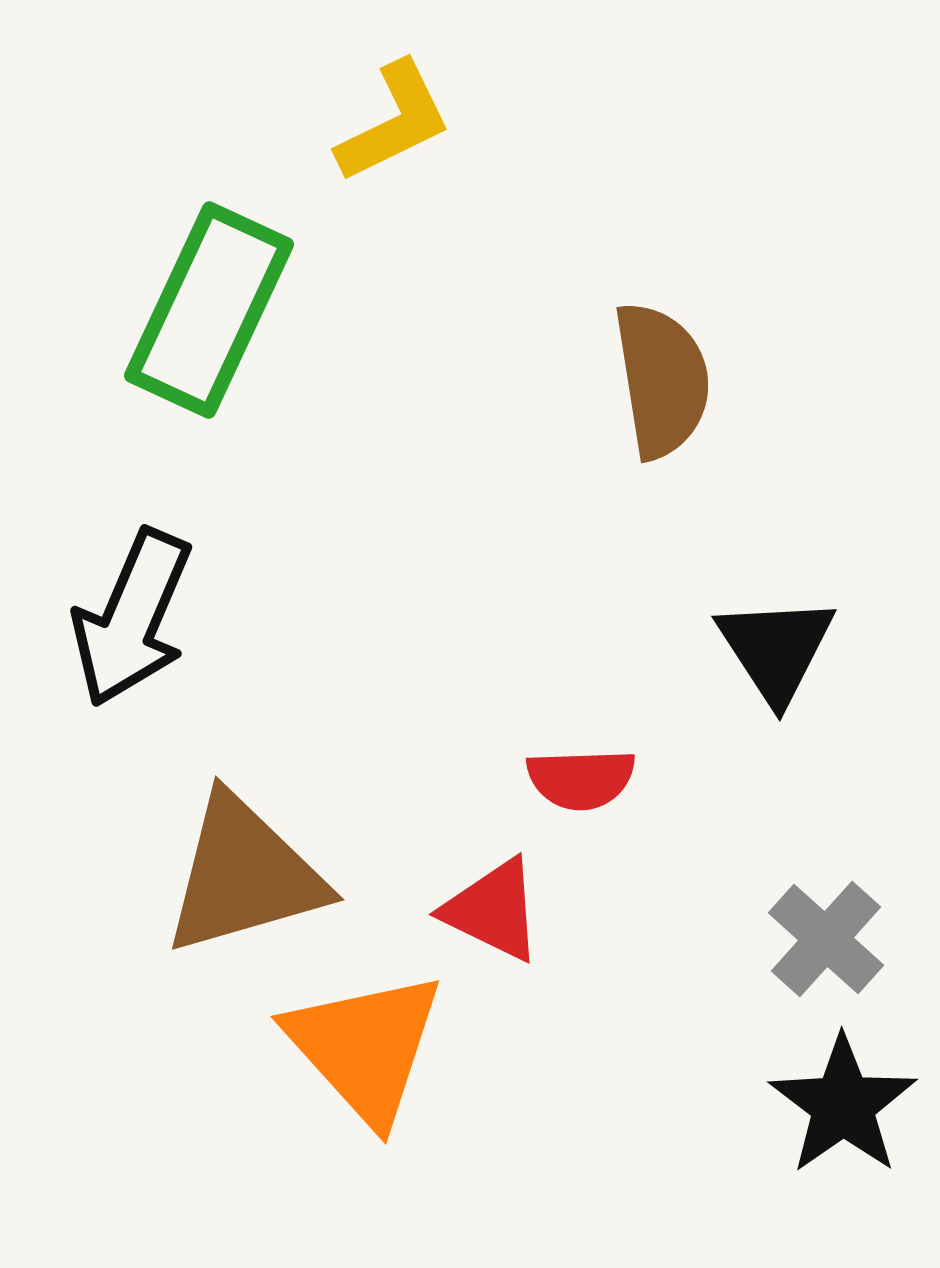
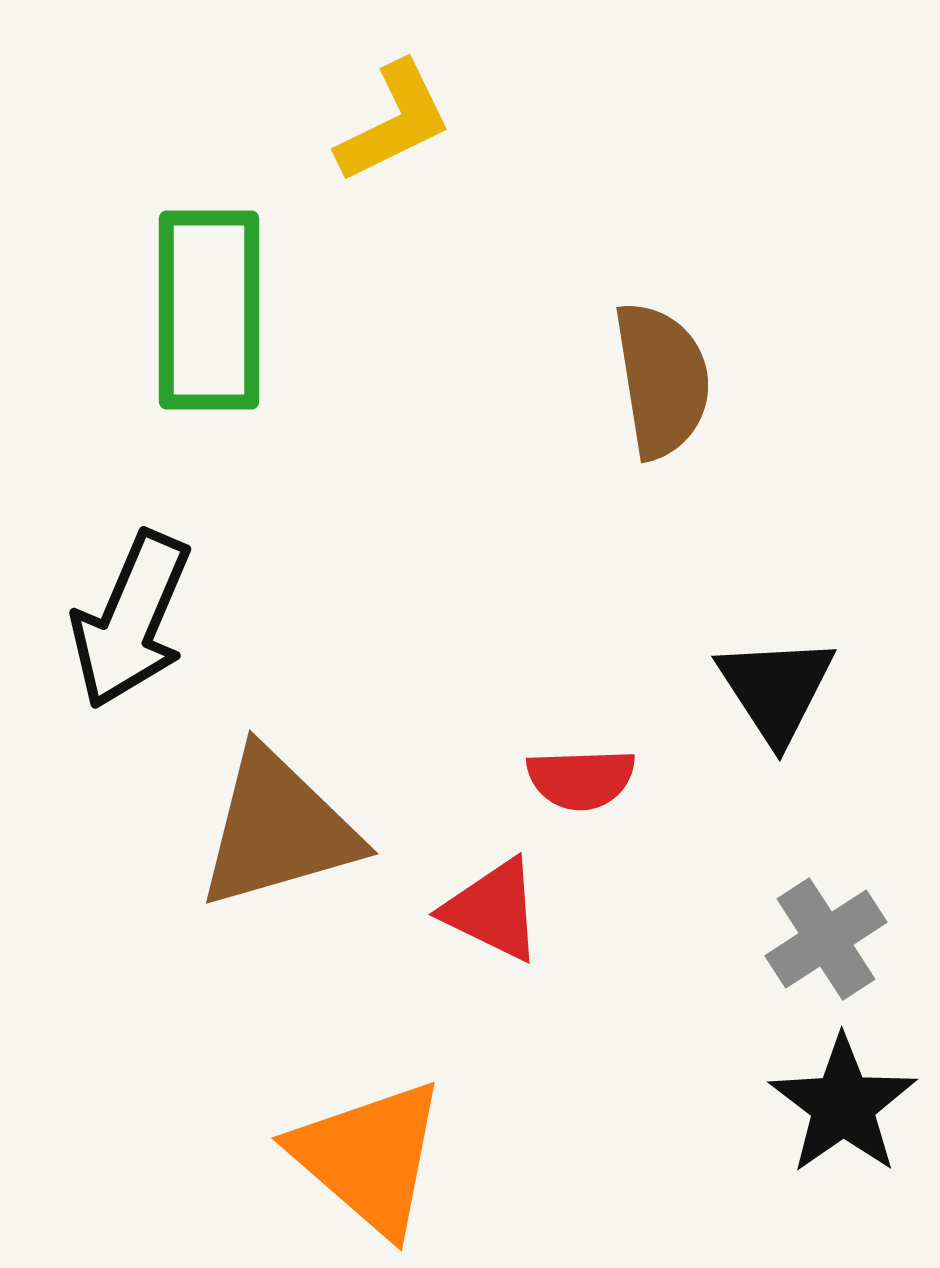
green rectangle: rotated 25 degrees counterclockwise
black arrow: moved 1 px left, 2 px down
black triangle: moved 40 px down
brown triangle: moved 34 px right, 46 px up
gray cross: rotated 15 degrees clockwise
orange triangle: moved 4 px right, 110 px down; rotated 7 degrees counterclockwise
